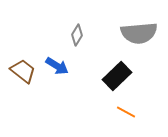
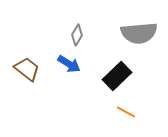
blue arrow: moved 12 px right, 2 px up
brown trapezoid: moved 4 px right, 2 px up
